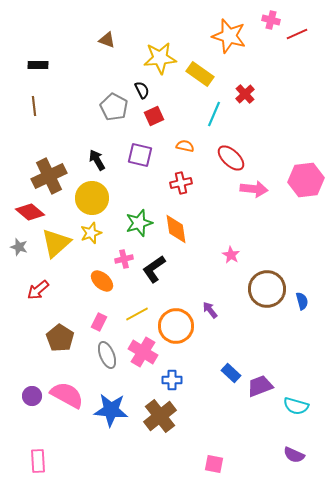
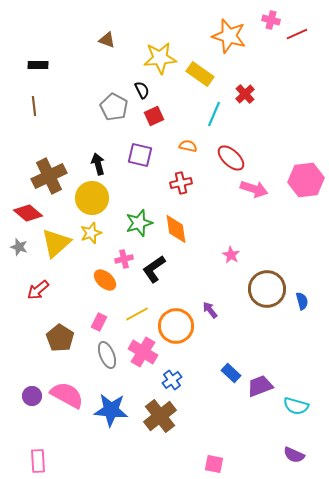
orange semicircle at (185, 146): moved 3 px right
black arrow at (97, 160): moved 1 px right, 4 px down; rotated 15 degrees clockwise
pink arrow at (254, 189): rotated 12 degrees clockwise
red diamond at (30, 212): moved 2 px left, 1 px down
orange ellipse at (102, 281): moved 3 px right, 1 px up
blue cross at (172, 380): rotated 36 degrees counterclockwise
